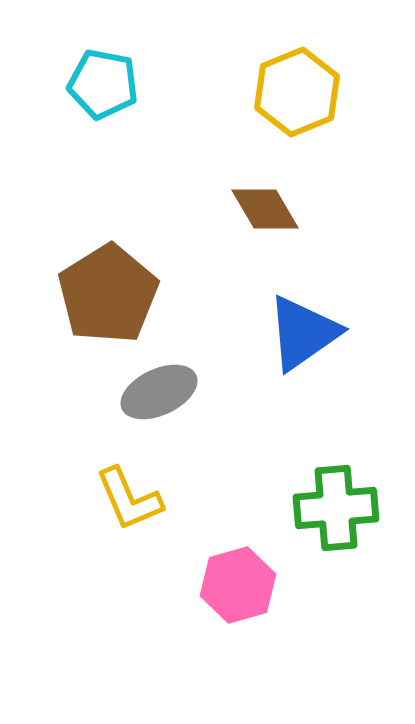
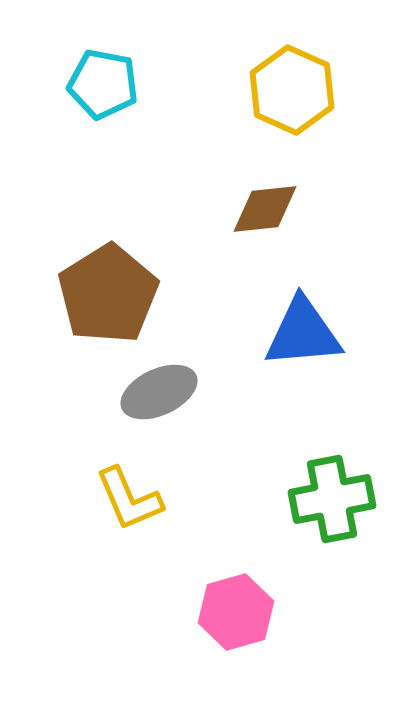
yellow hexagon: moved 5 px left, 2 px up; rotated 14 degrees counterclockwise
brown diamond: rotated 66 degrees counterclockwise
blue triangle: rotated 30 degrees clockwise
green cross: moved 4 px left, 9 px up; rotated 6 degrees counterclockwise
pink hexagon: moved 2 px left, 27 px down
